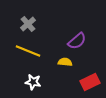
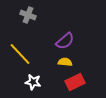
gray cross: moved 9 px up; rotated 28 degrees counterclockwise
purple semicircle: moved 12 px left
yellow line: moved 8 px left, 3 px down; rotated 25 degrees clockwise
red rectangle: moved 15 px left
